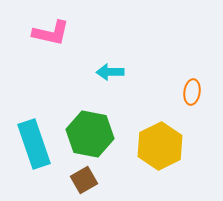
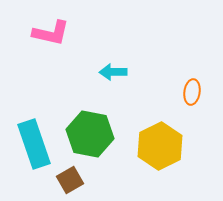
cyan arrow: moved 3 px right
brown square: moved 14 px left
